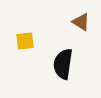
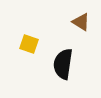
yellow square: moved 4 px right, 3 px down; rotated 24 degrees clockwise
